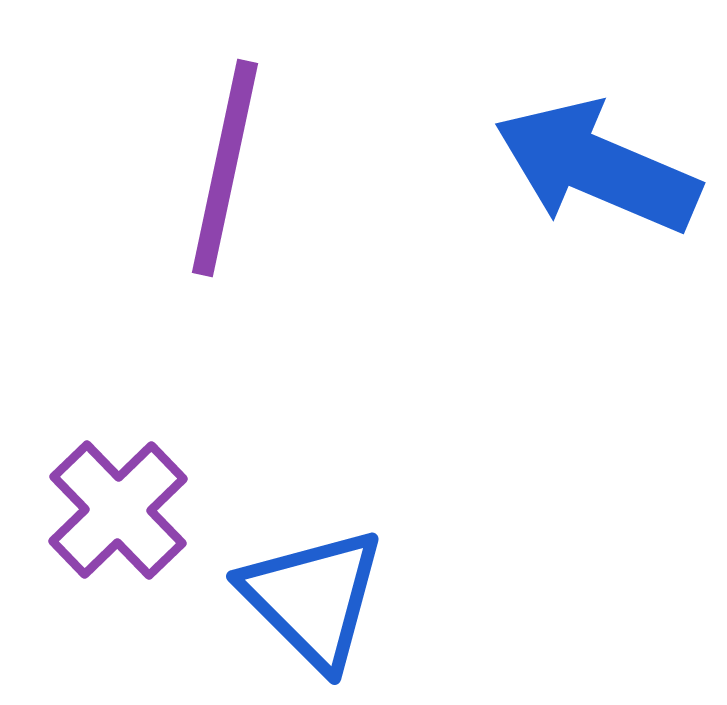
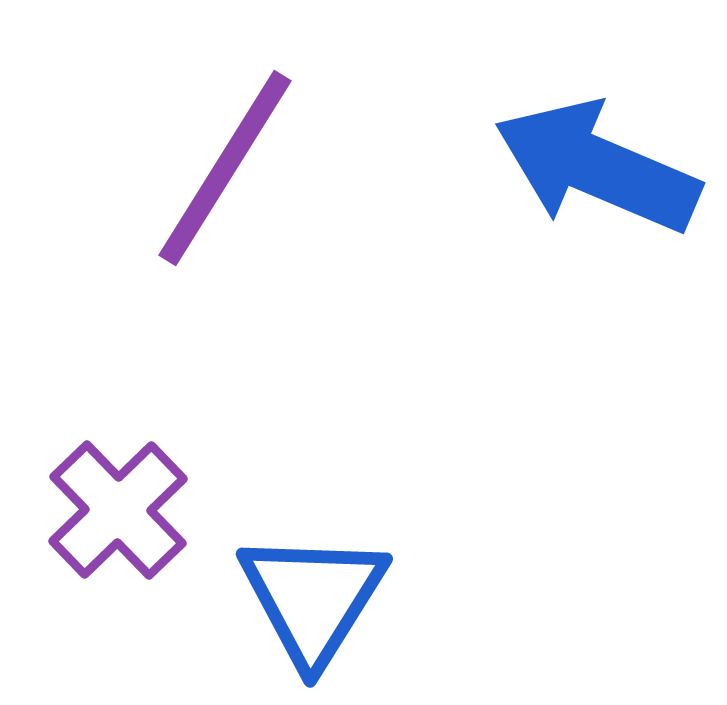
purple line: rotated 20 degrees clockwise
blue triangle: rotated 17 degrees clockwise
